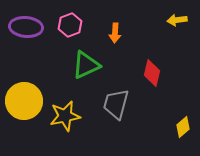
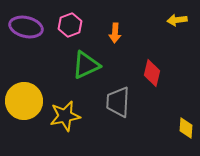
purple ellipse: rotated 8 degrees clockwise
gray trapezoid: moved 2 px right, 2 px up; rotated 12 degrees counterclockwise
yellow diamond: moved 3 px right, 1 px down; rotated 45 degrees counterclockwise
